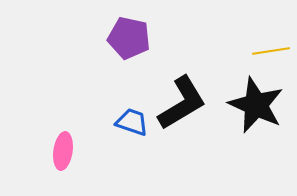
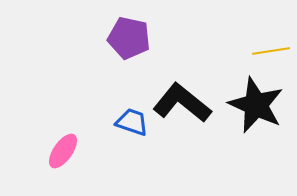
black L-shape: rotated 110 degrees counterclockwise
pink ellipse: rotated 27 degrees clockwise
